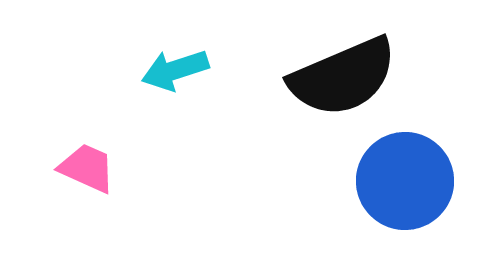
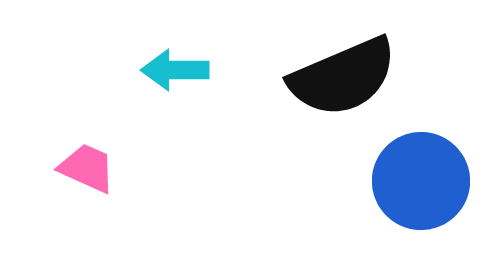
cyan arrow: rotated 18 degrees clockwise
blue circle: moved 16 px right
